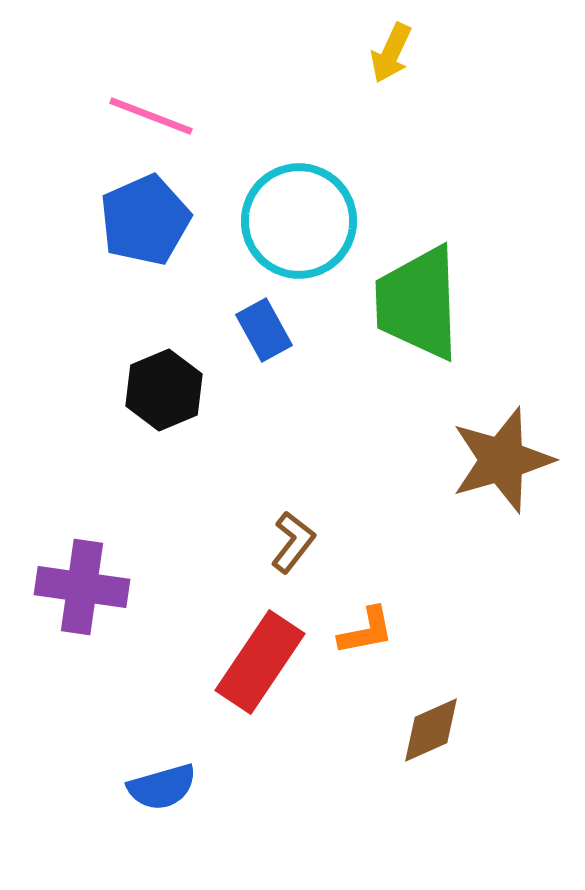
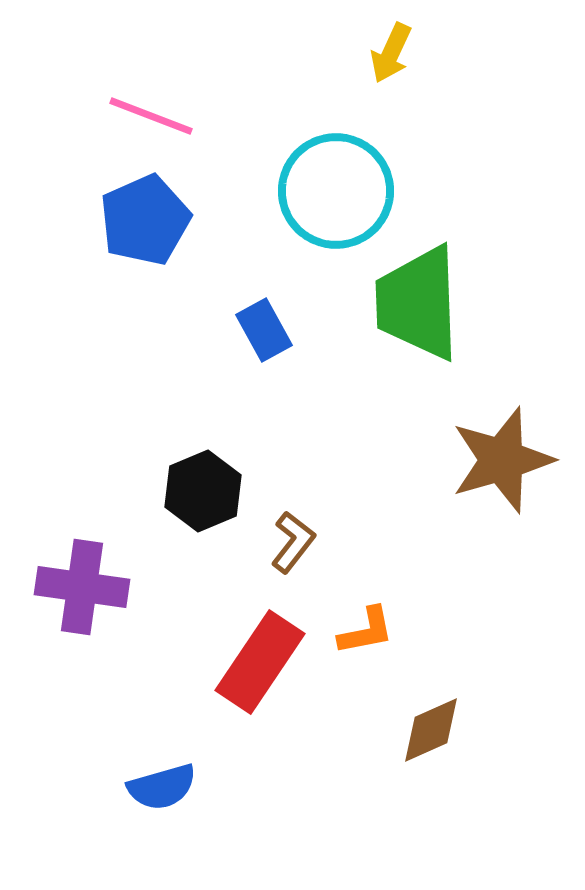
cyan circle: moved 37 px right, 30 px up
black hexagon: moved 39 px right, 101 px down
